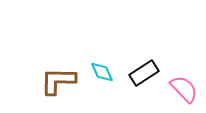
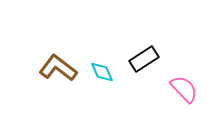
black rectangle: moved 14 px up
brown L-shape: moved 13 px up; rotated 36 degrees clockwise
